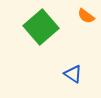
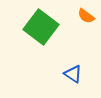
green square: rotated 12 degrees counterclockwise
